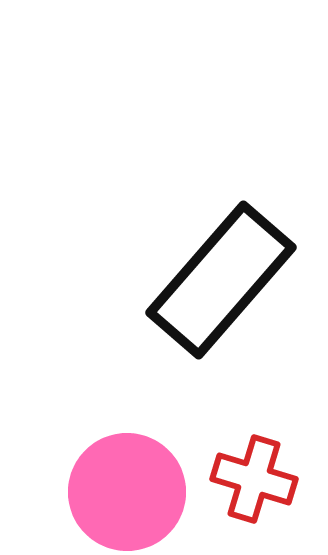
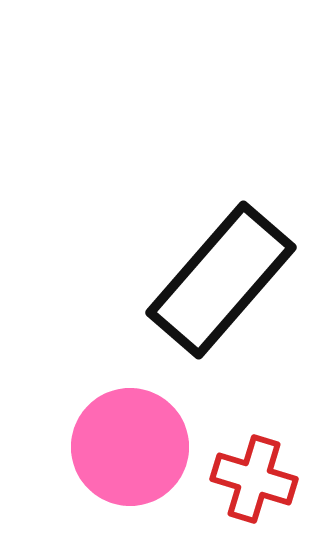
pink circle: moved 3 px right, 45 px up
